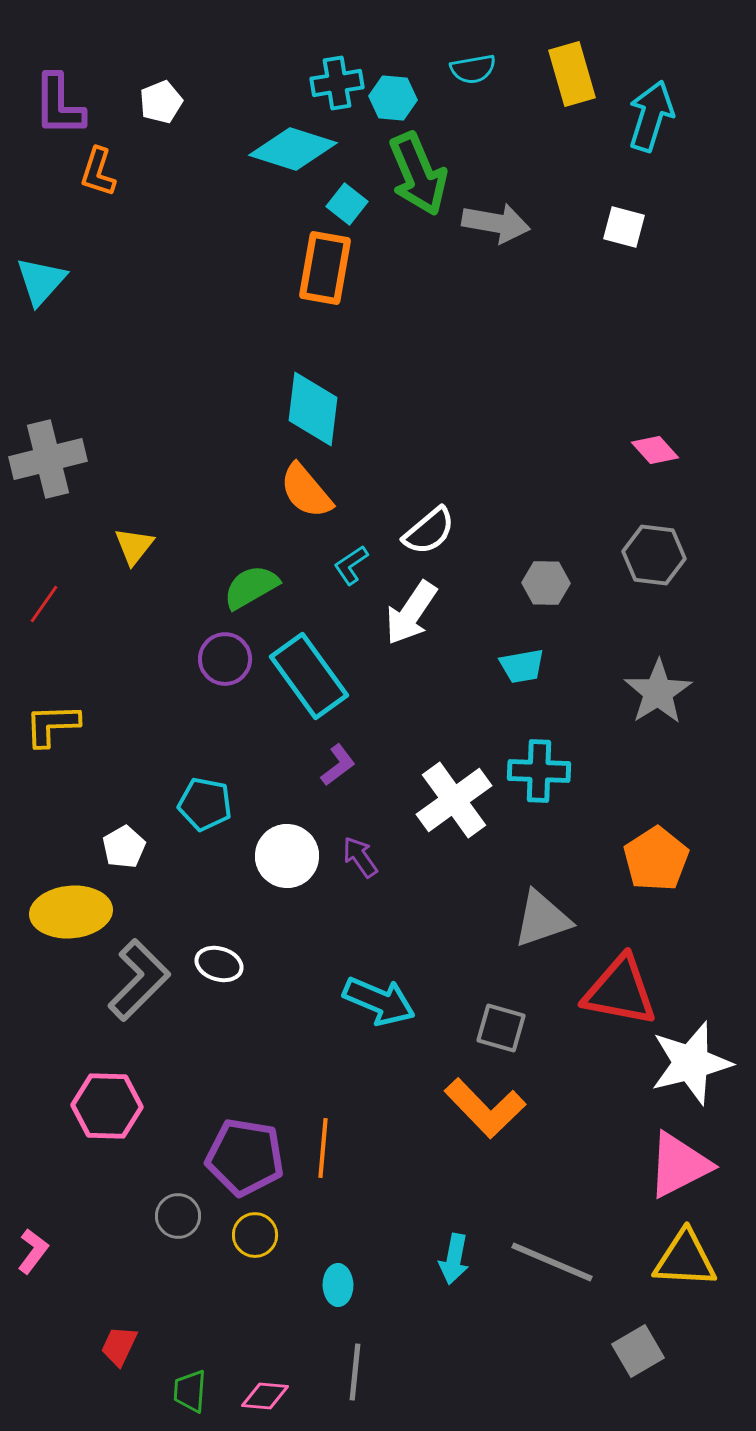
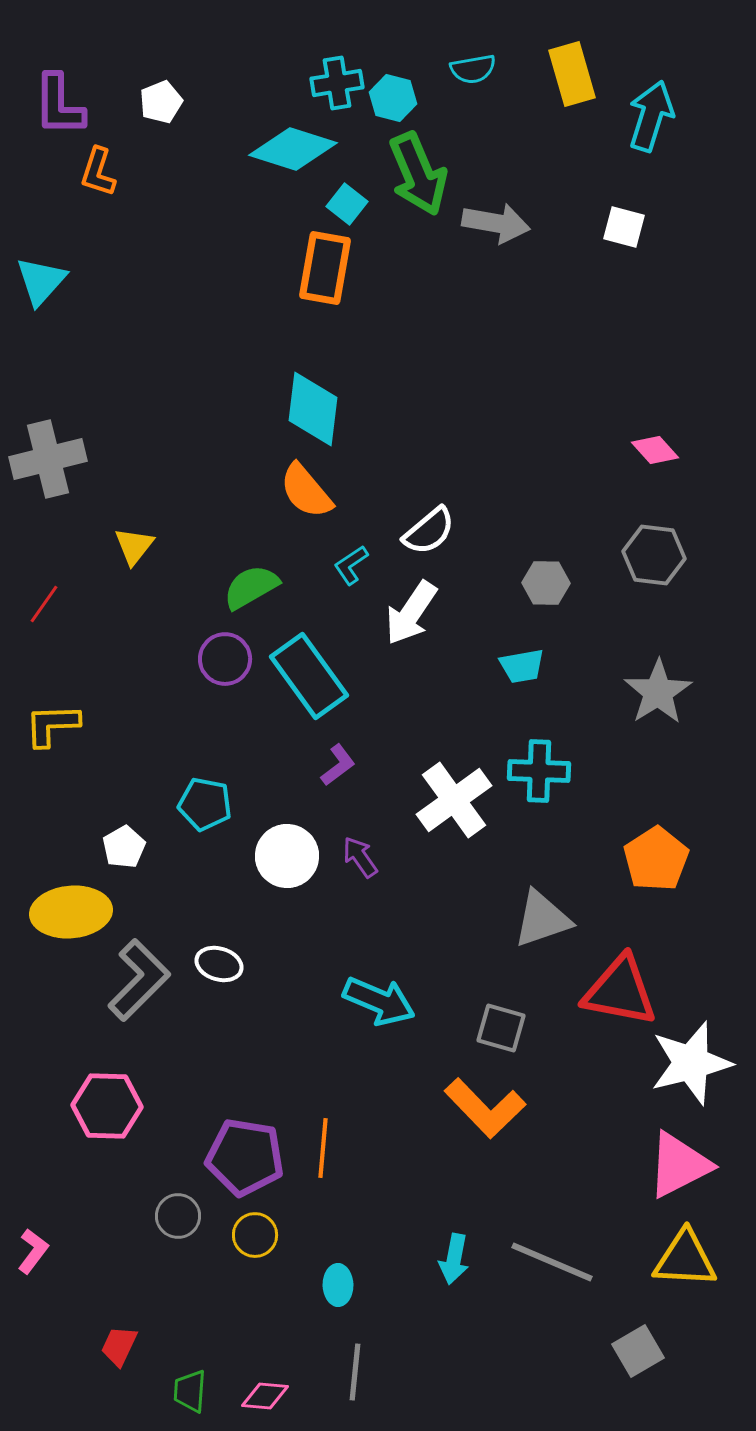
cyan hexagon at (393, 98): rotated 9 degrees clockwise
